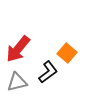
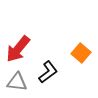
orange square: moved 14 px right
gray triangle: rotated 20 degrees clockwise
